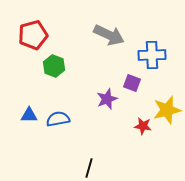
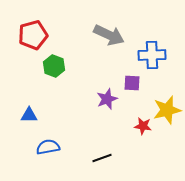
purple square: rotated 18 degrees counterclockwise
blue semicircle: moved 10 px left, 28 px down
black line: moved 13 px right, 10 px up; rotated 54 degrees clockwise
